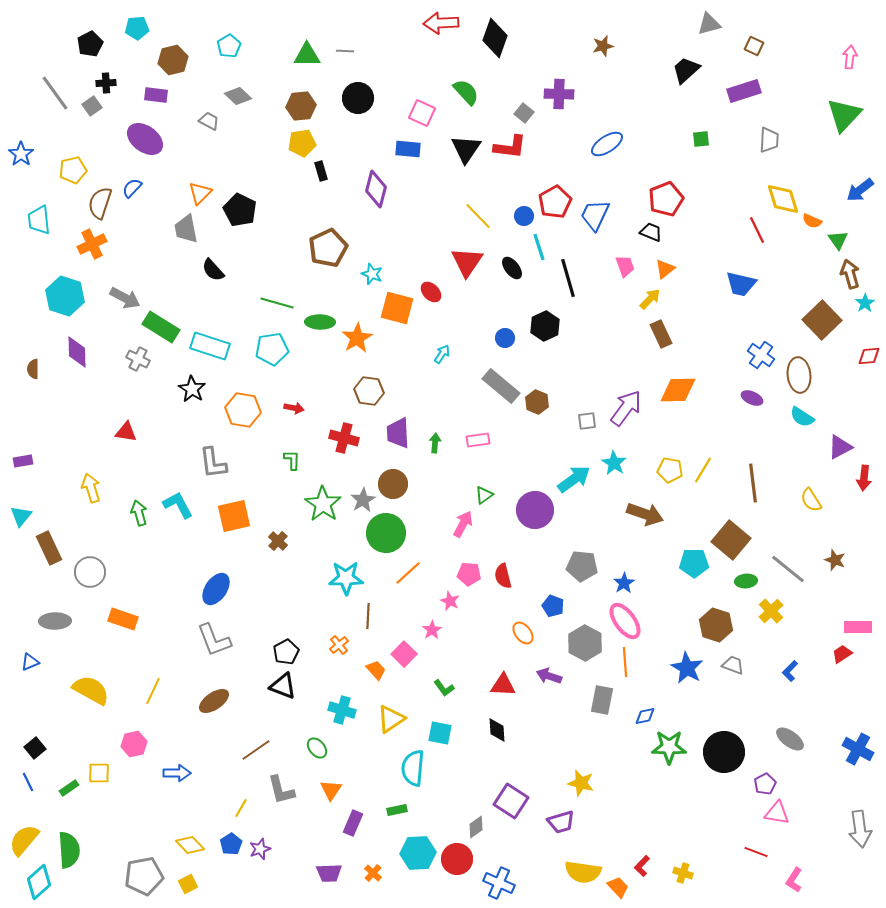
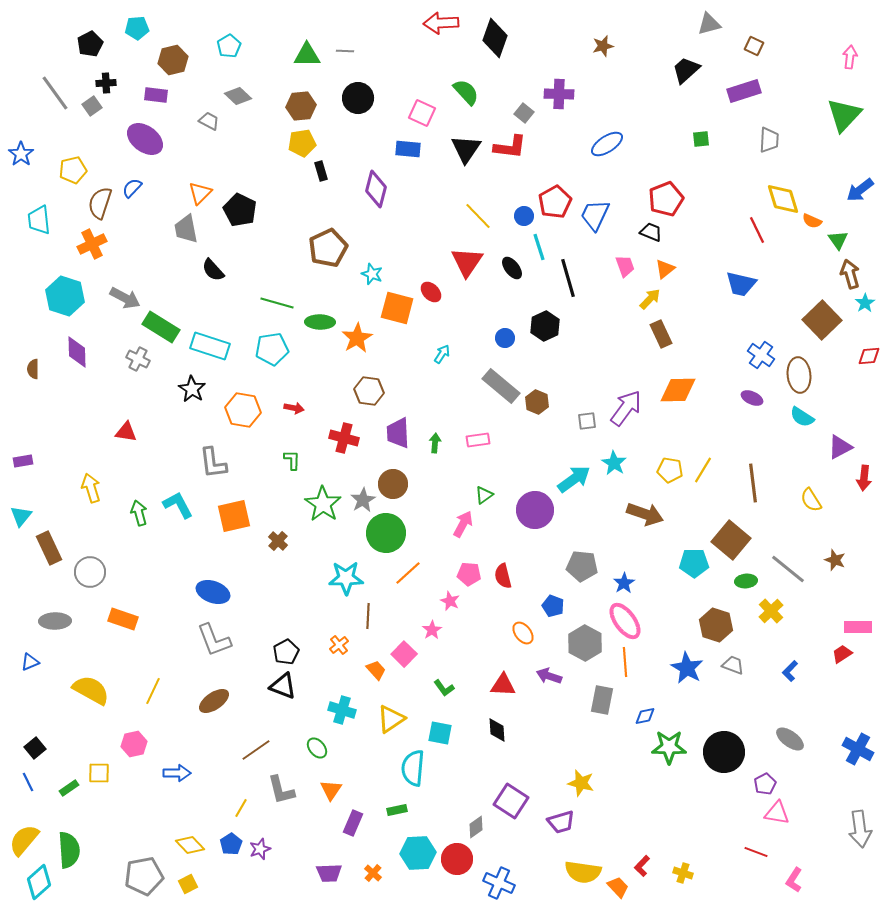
blue ellipse at (216, 589): moved 3 px left, 3 px down; rotated 76 degrees clockwise
